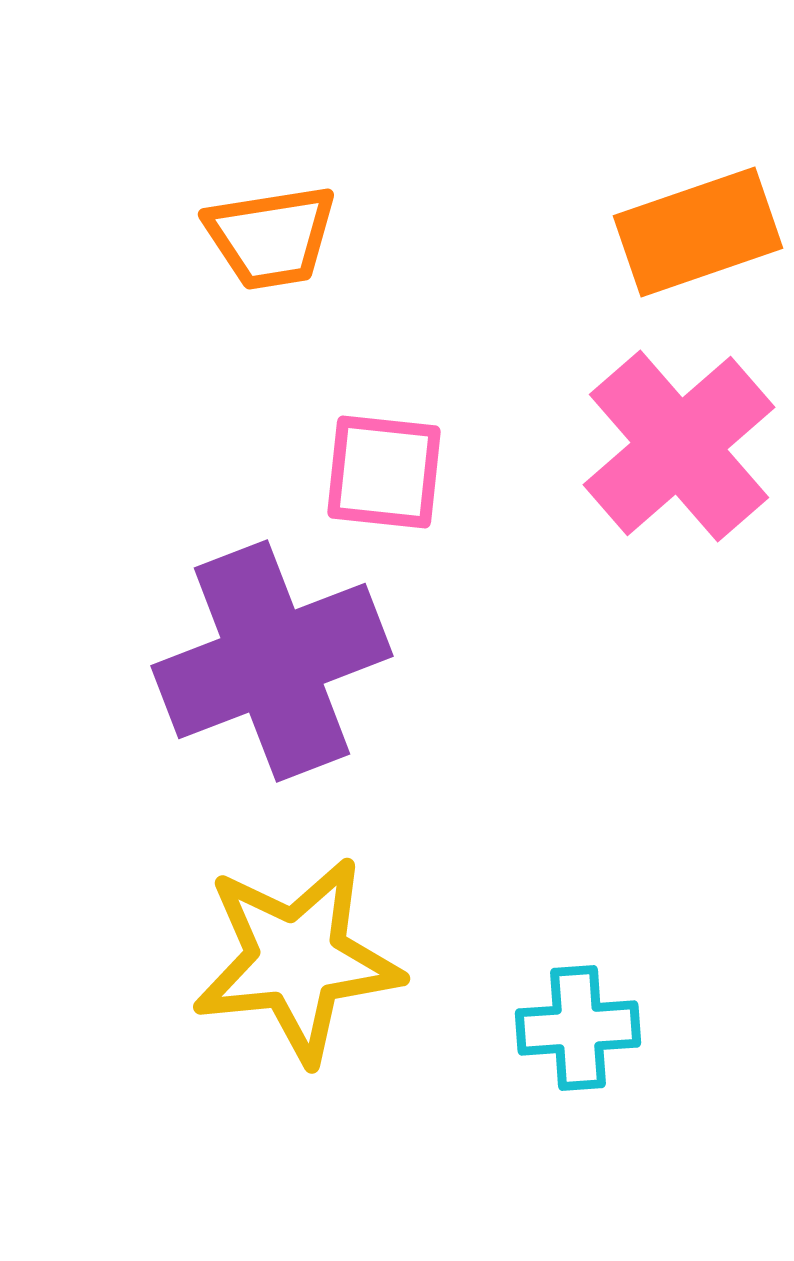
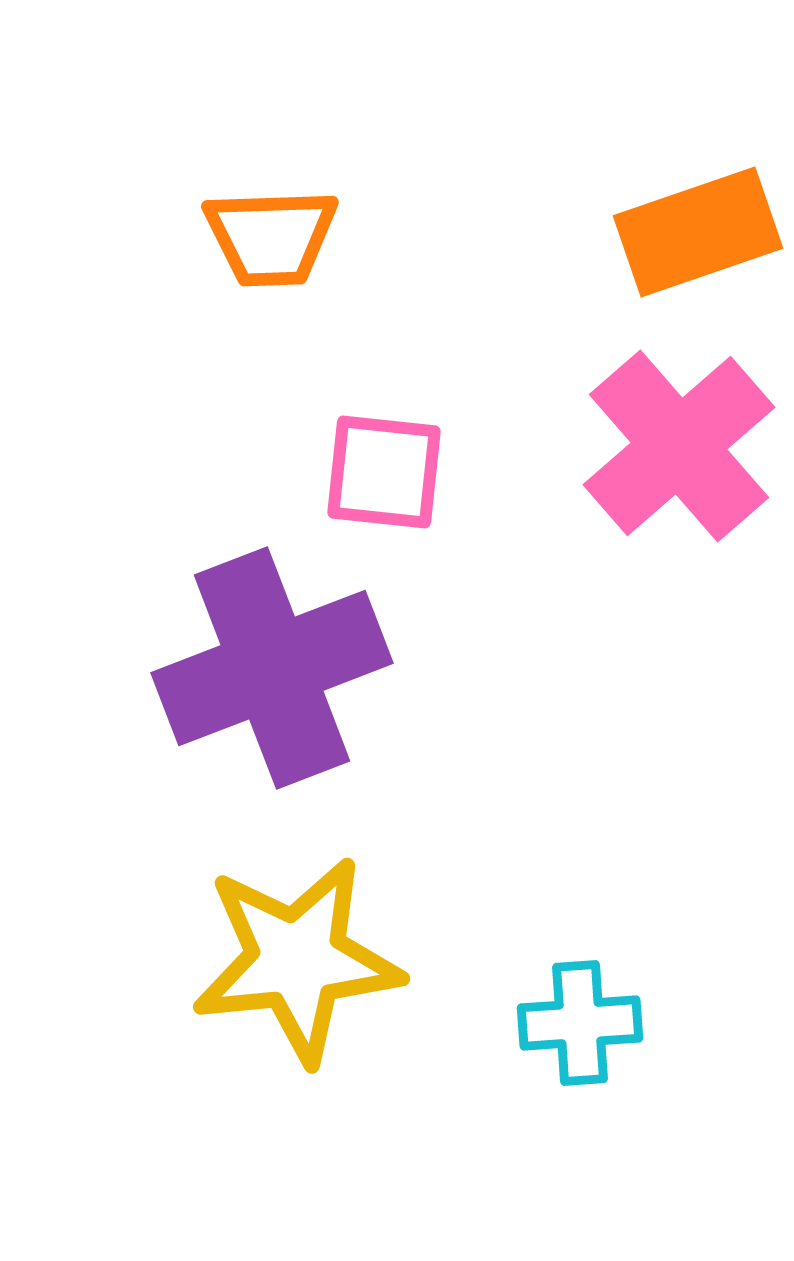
orange trapezoid: rotated 7 degrees clockwise
purple cross: moved 7 px down
cyan cross: moved 2 px right, 5 px up
